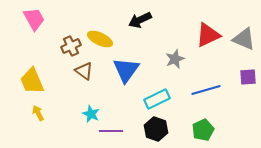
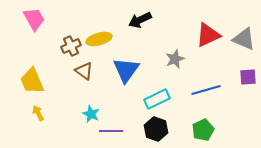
yellow ellipse: moved 1 px left; rotated 40 degrees counterclockwise
